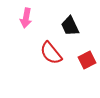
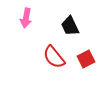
red semicircle: moved 3 px right, 4 px down
red square: moved 1 px left, 1 px up
